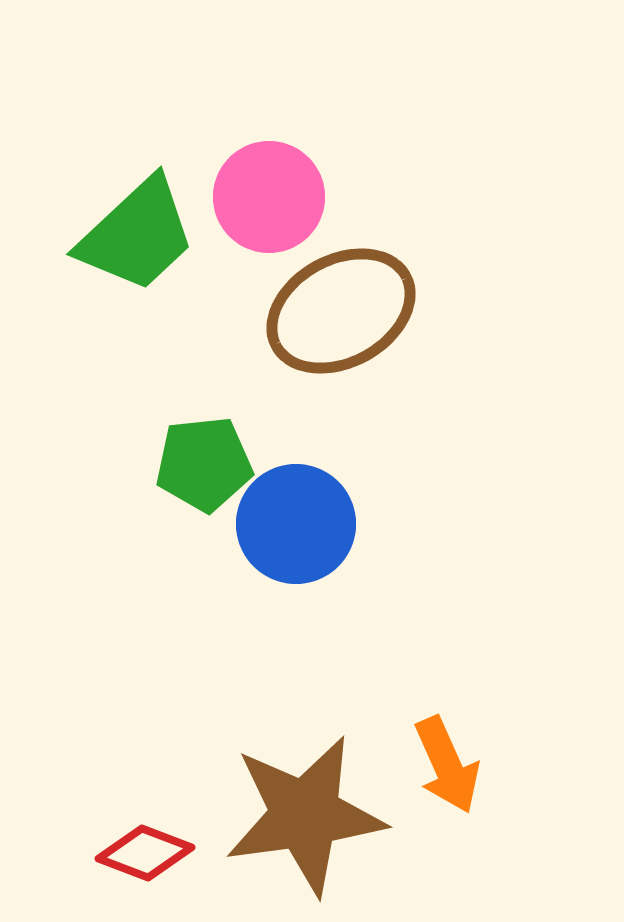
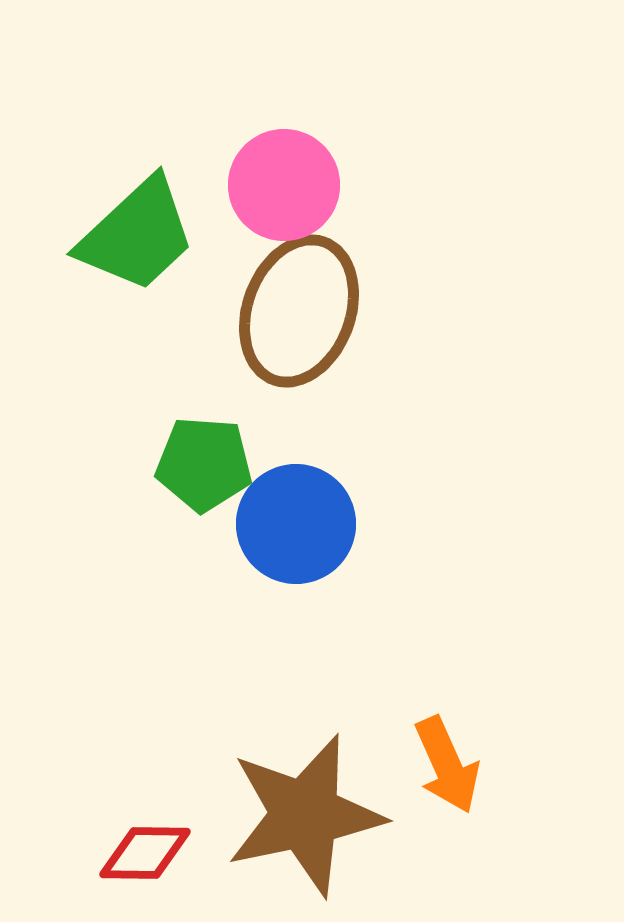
pink circle: moved 15 px right, 12 px up
brown ellipse: moved 42 px left; rotated 41 degrees counterclockwise
green pentagon: rotated 10 degrees clockwise
brown star: rotated 4 degrees counterclockwise
red diamond: rotated 20 degrees counterclockwise
